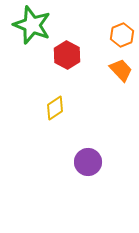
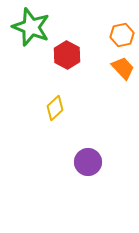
green star: moved 1 px left, 2 px down
orange hexagon: rotated 10 degrees clockwise
orange trapezoid: moved 2 px right, 2 px up
yellow diamond: rotated 10 degrees counterclockwise
